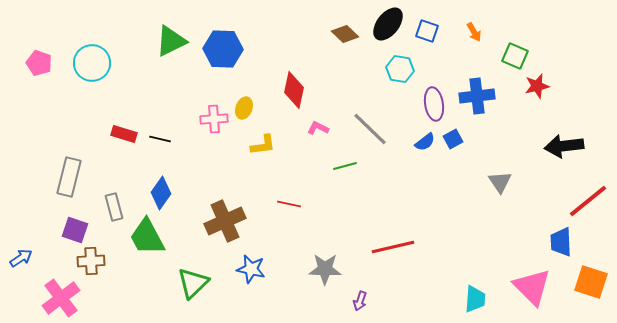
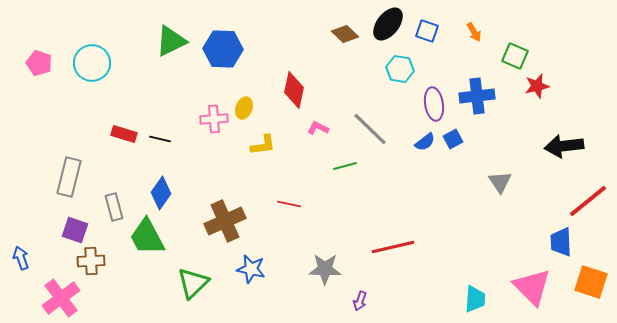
blue arrow at (21, 258): rotated 75 degrees counterclockwise
